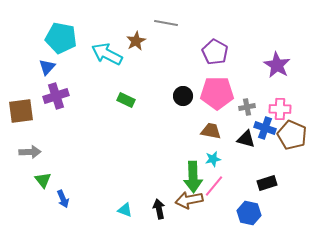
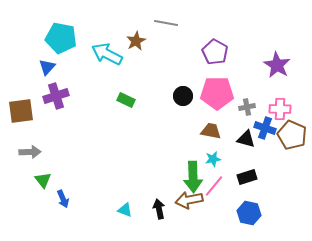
black rectangle: moved 20 px left, 6 px up
